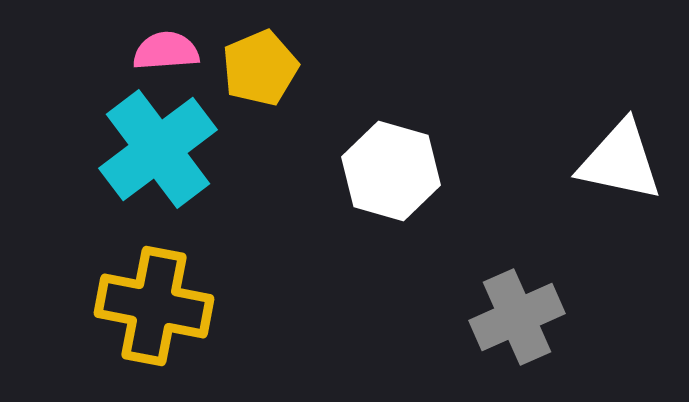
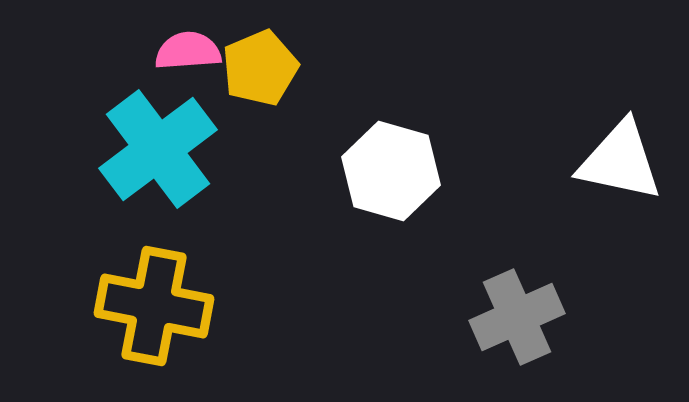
pink semicircle: moved 22 px right
